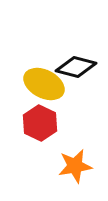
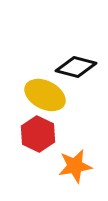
yellow ellipse: moved 1 px right, 11 px down
red hexagon: moved 2 px left, 11 px down
